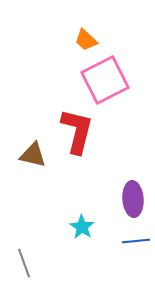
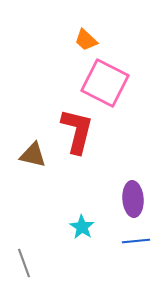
pink square: moved 3 px down; rotated 36 degrees counterclockwise
